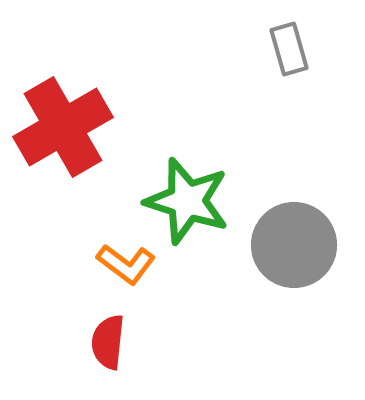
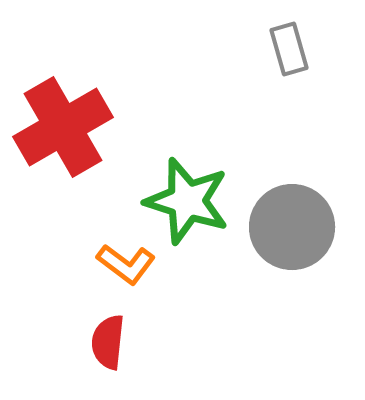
gray circle: moved 2 px left, 18 px up
